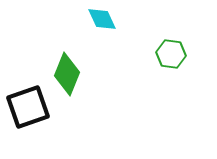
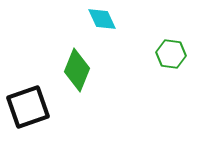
green diamond: moved 10 px right, 4 px up
